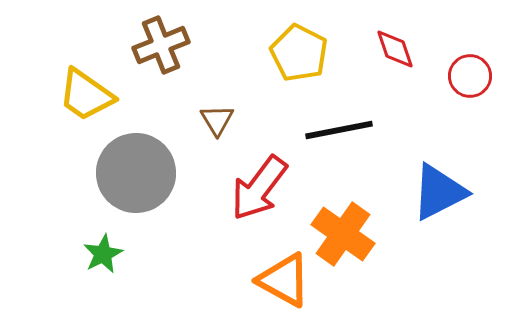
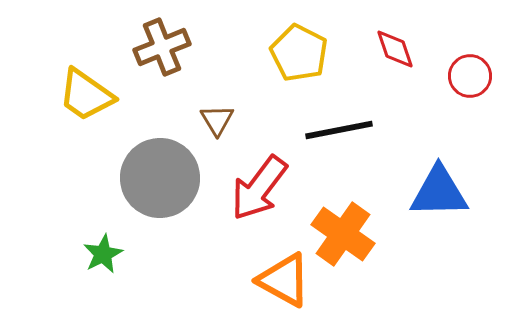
brown cross: moved 1 px right, 2 px down
gray circle: moved 24 px right, 5 px down
blue triangle: rotated 26 degrees clockwise
